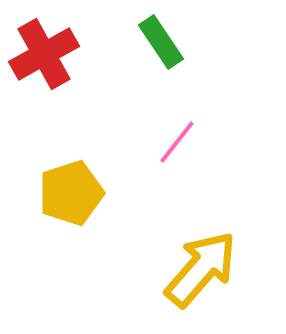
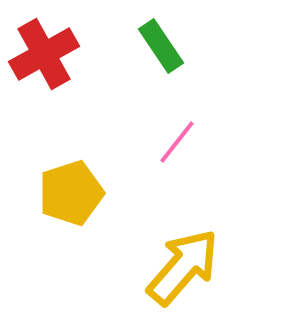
green rectangle: moved 4 px down
yellow arrow: moved 18 px left, 2 px up
